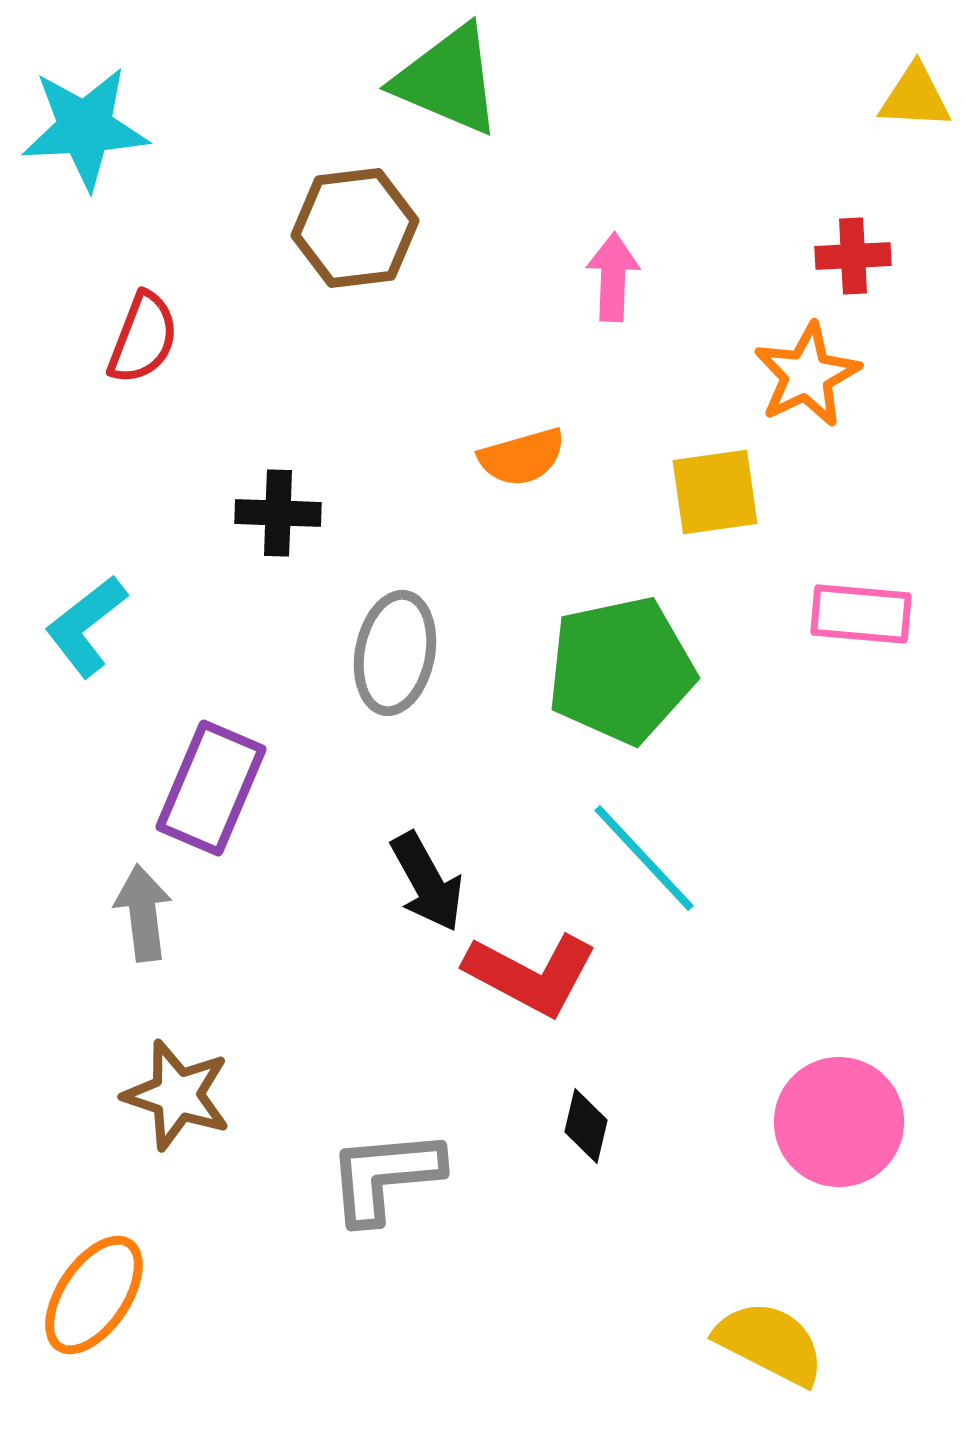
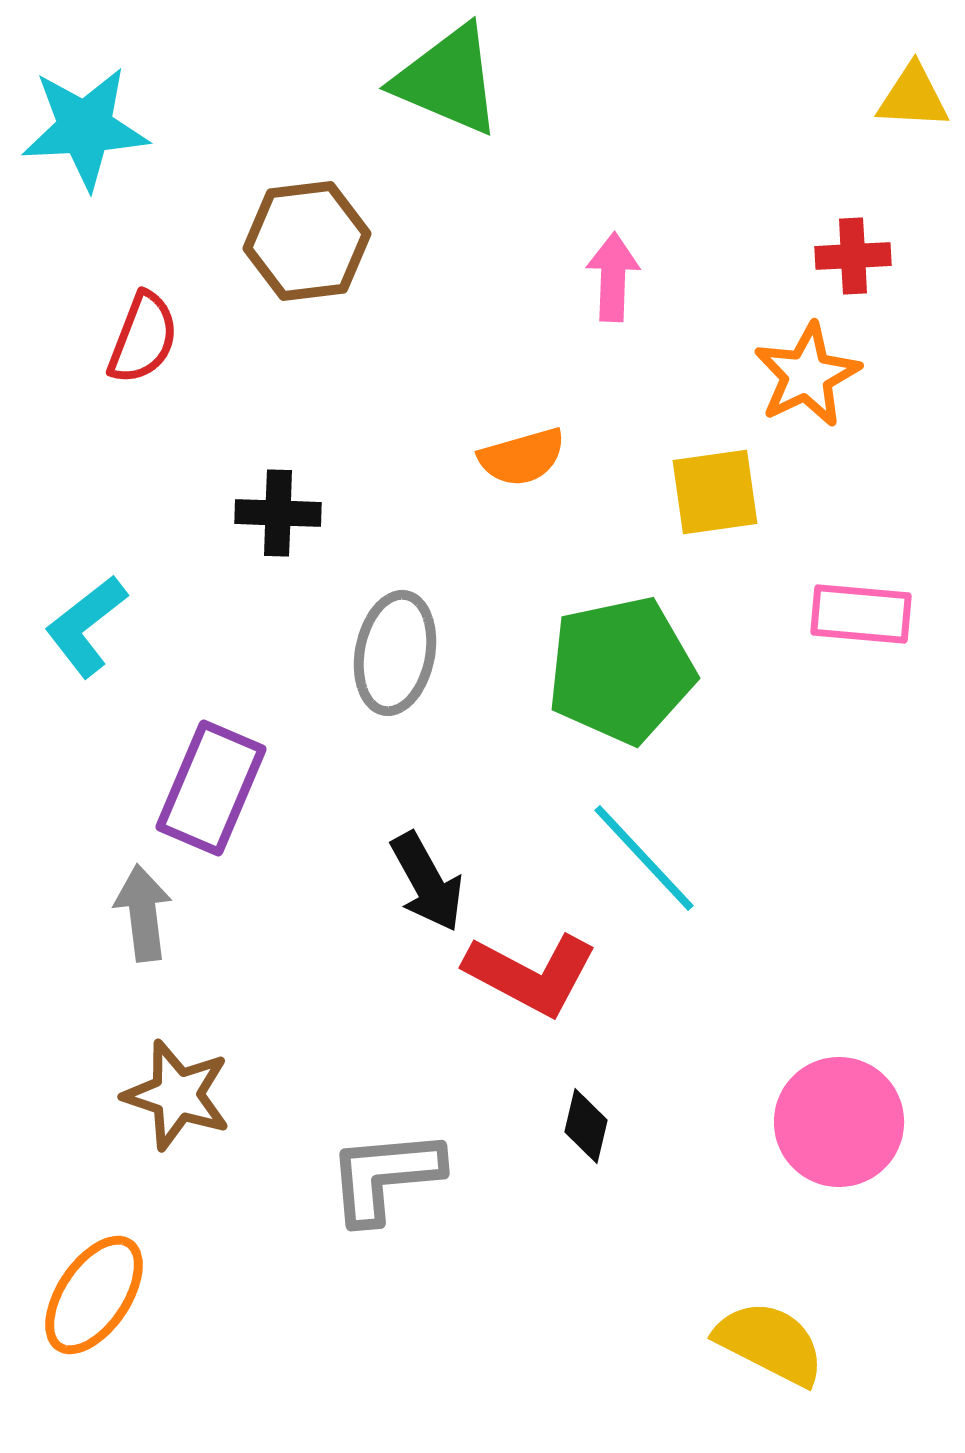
yellow triangle: moved 2 px left
brown hexagon: moved 48 px left, 13 px down
